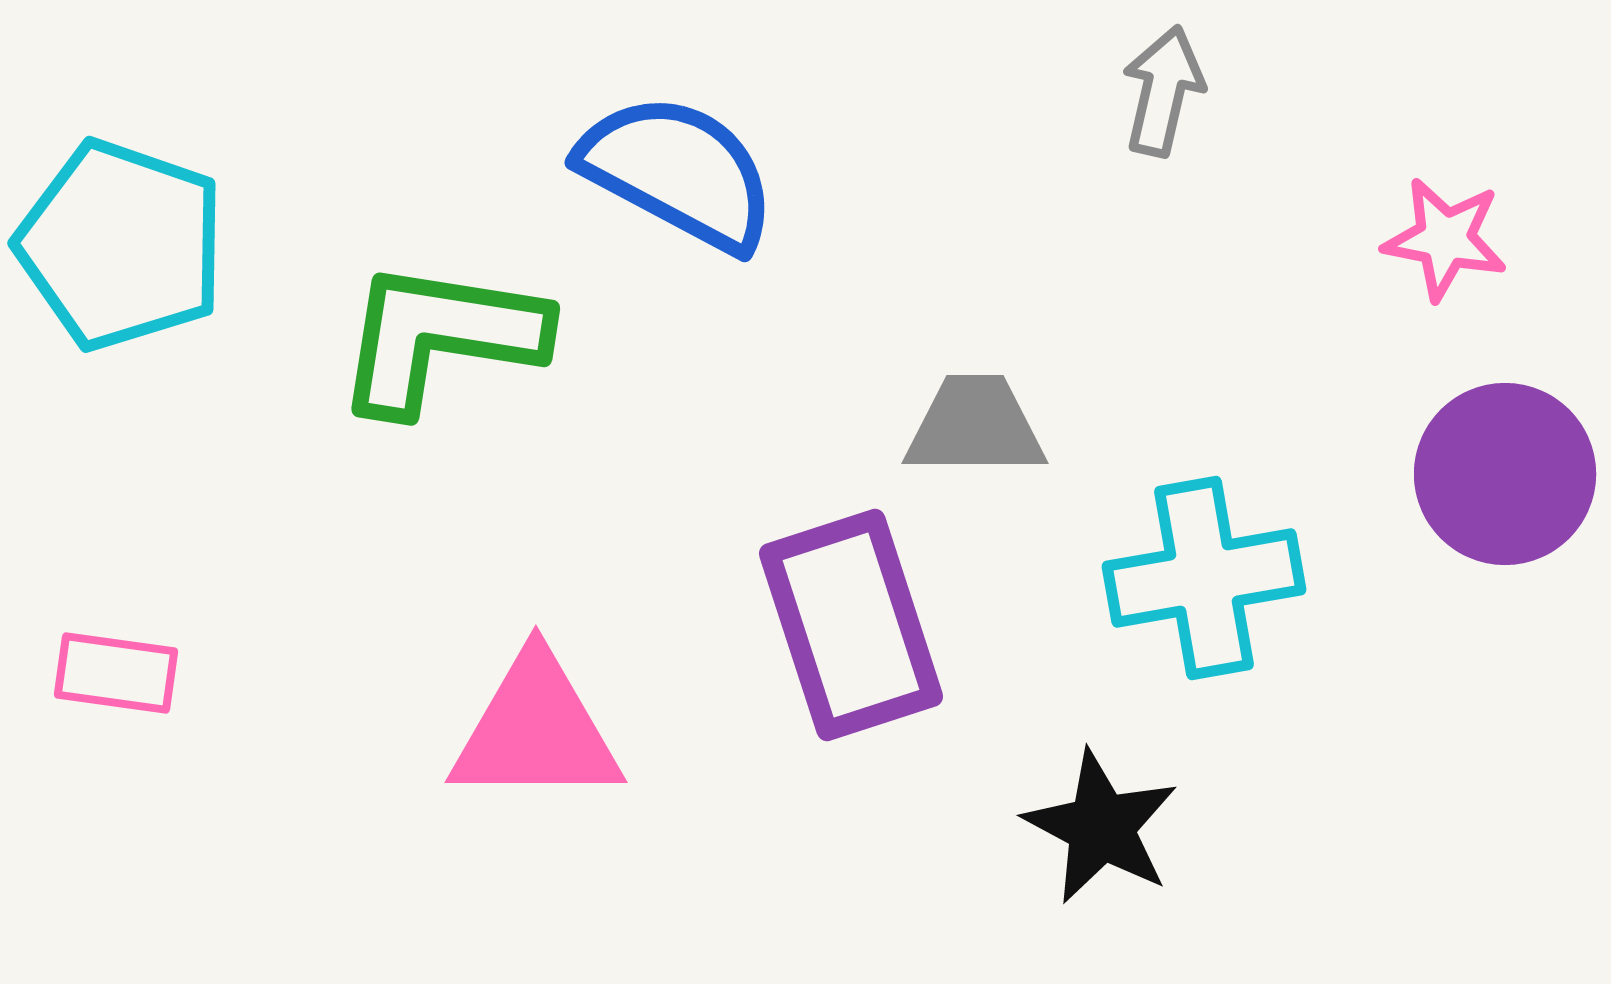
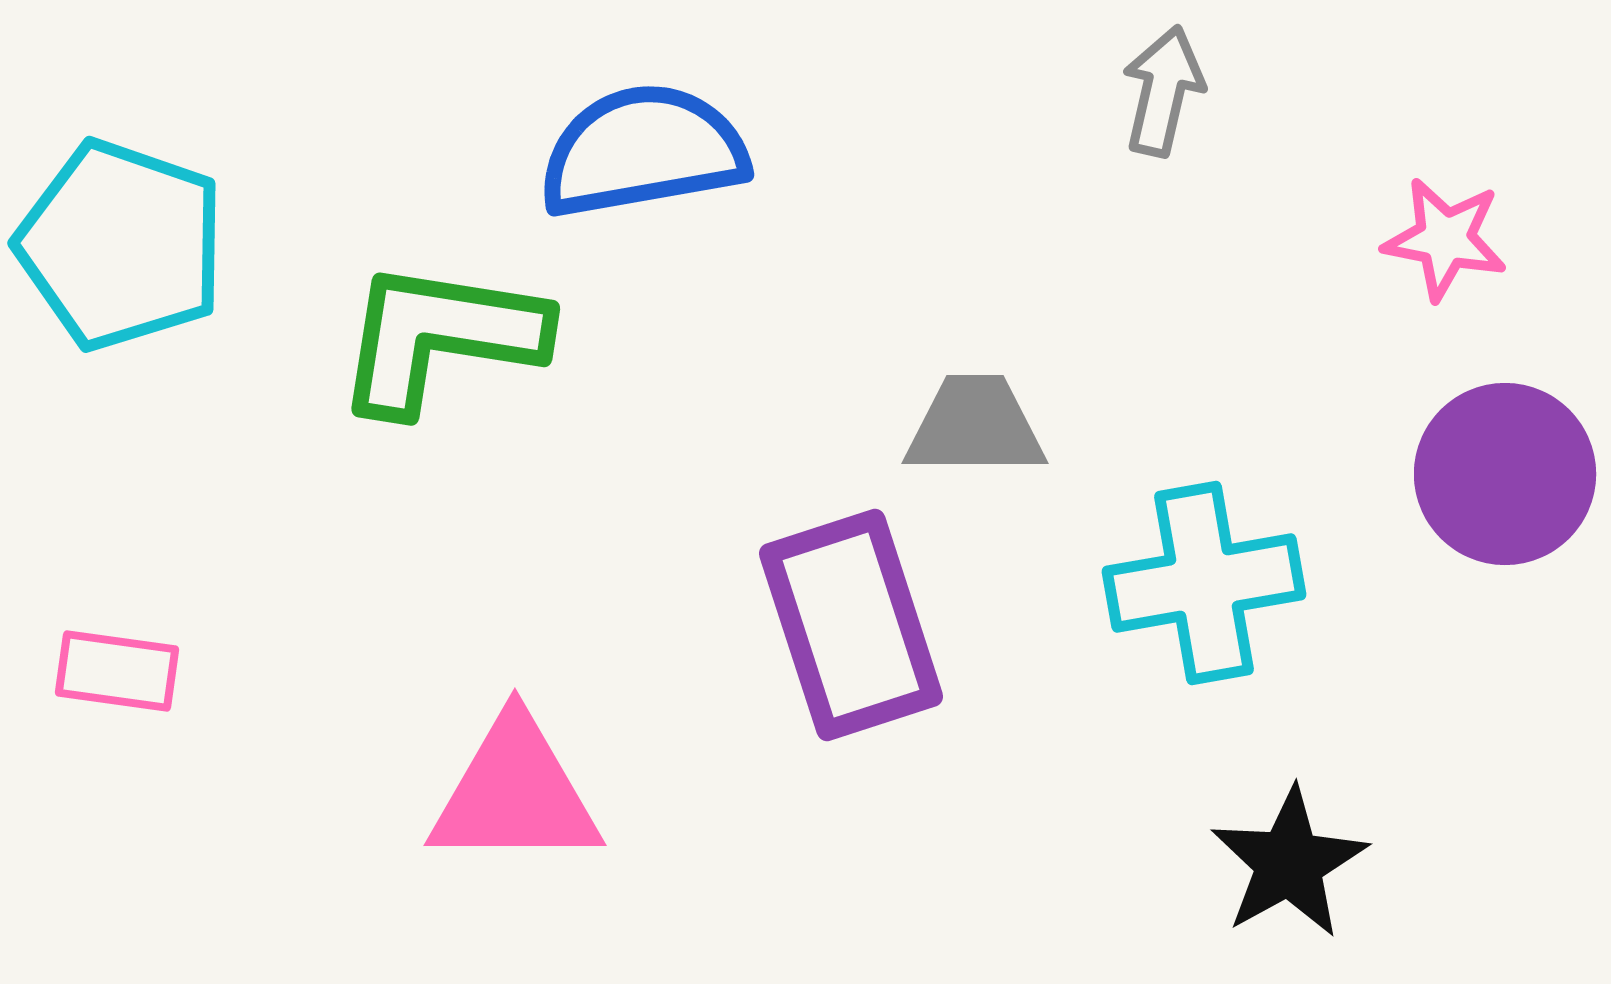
blue semicircle: moved 35 px left, 21 px up; rotated 38 degrees counterclockwise
cyan cross: moved 5 px down
pink rectangle: moved 1 px right, 2 px up
pink triangle: moved 21 px left, 63 px down
black star: moved 188 px right, 36 px down; rotated 15 degrees clockwise
